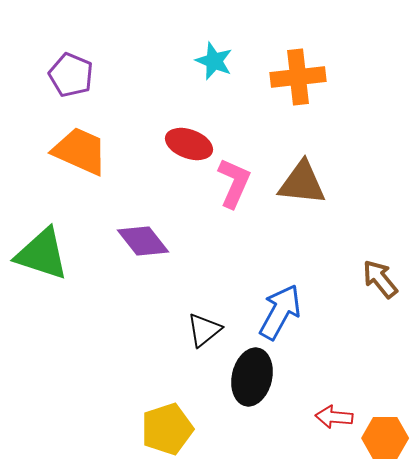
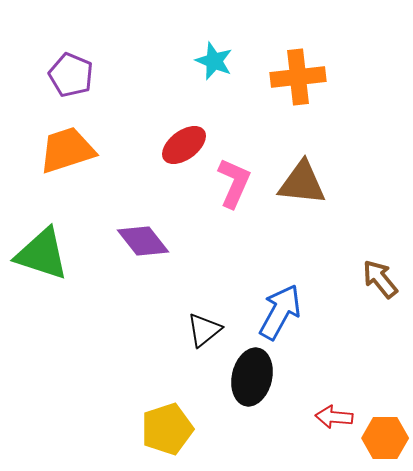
red ellipse: moved 5 px left, 1 px down; rotated 57 degrees counterclockwise
orange trapezoid: moved 13 px left, 1 px up; rotated 42 degrees counterclockwise
